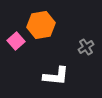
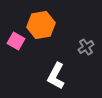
pink square: rotated 18 degrees counterclockwise
white L-shape: rotated 112 degrees clockwise
